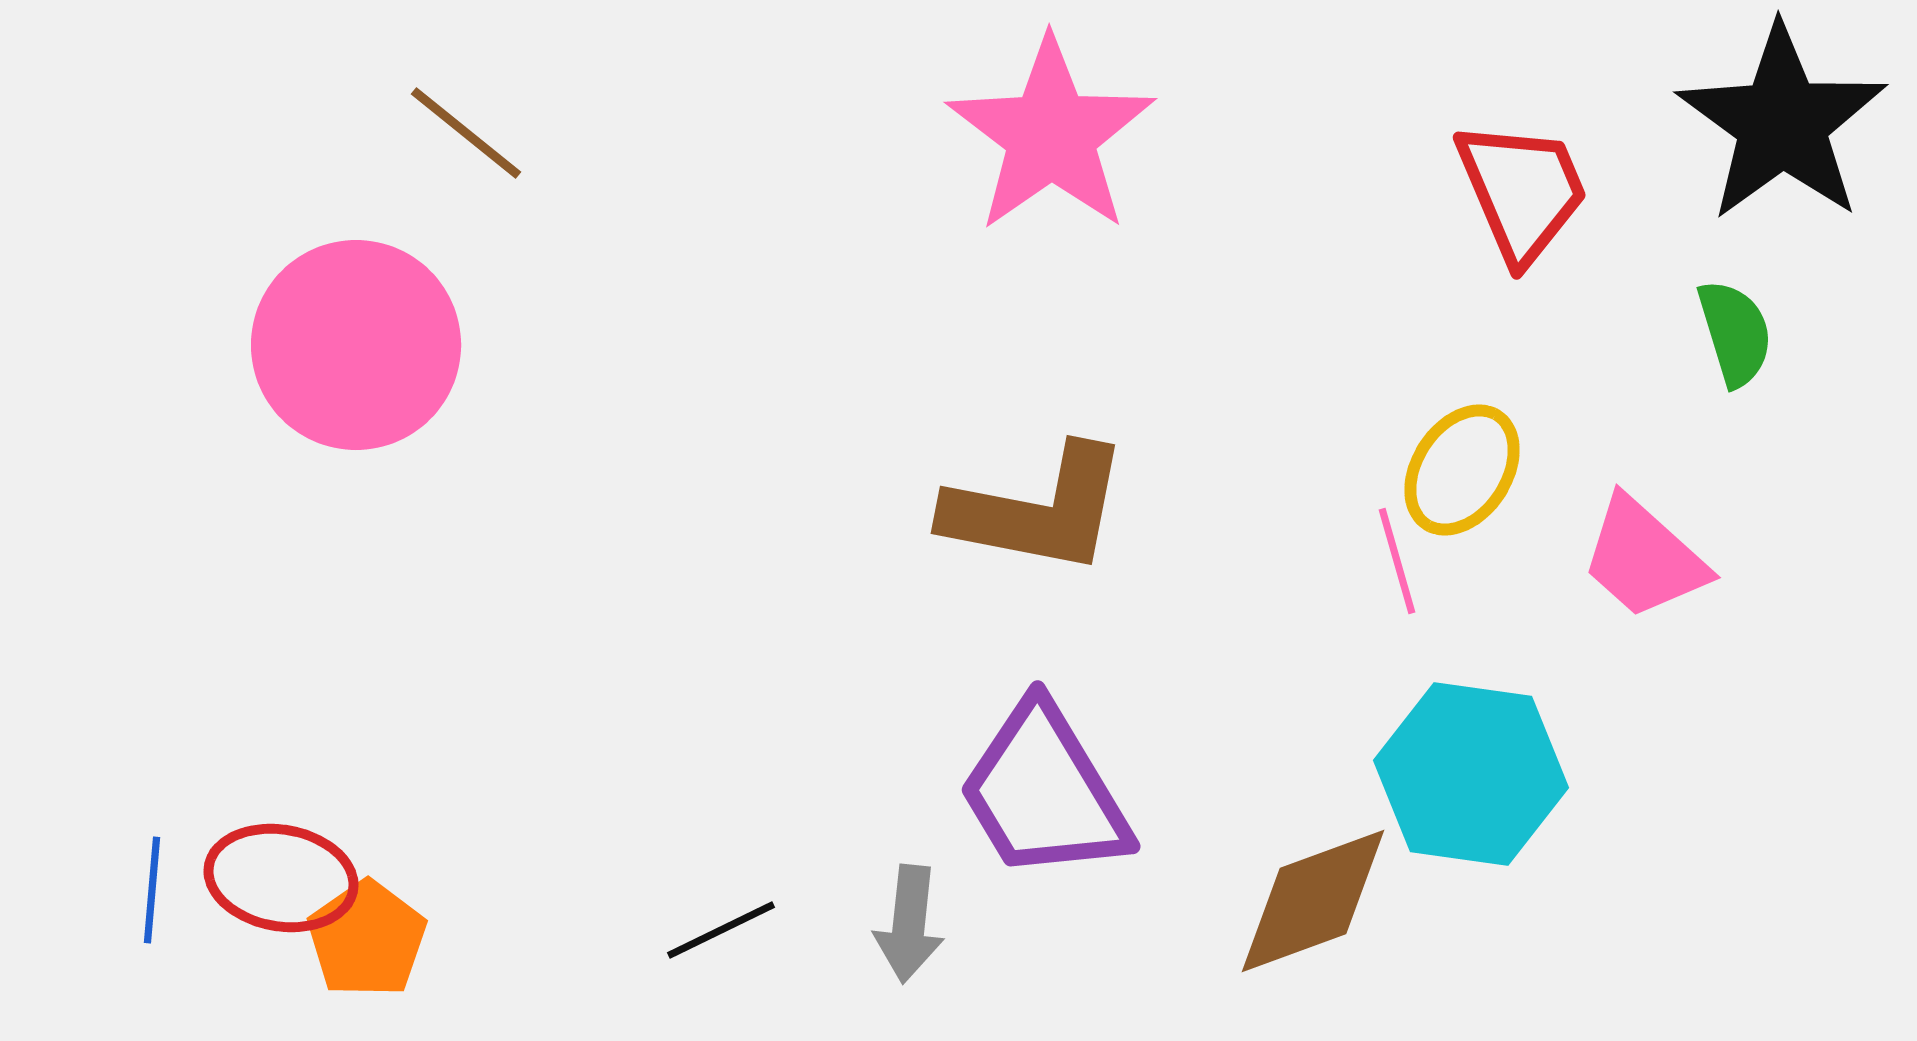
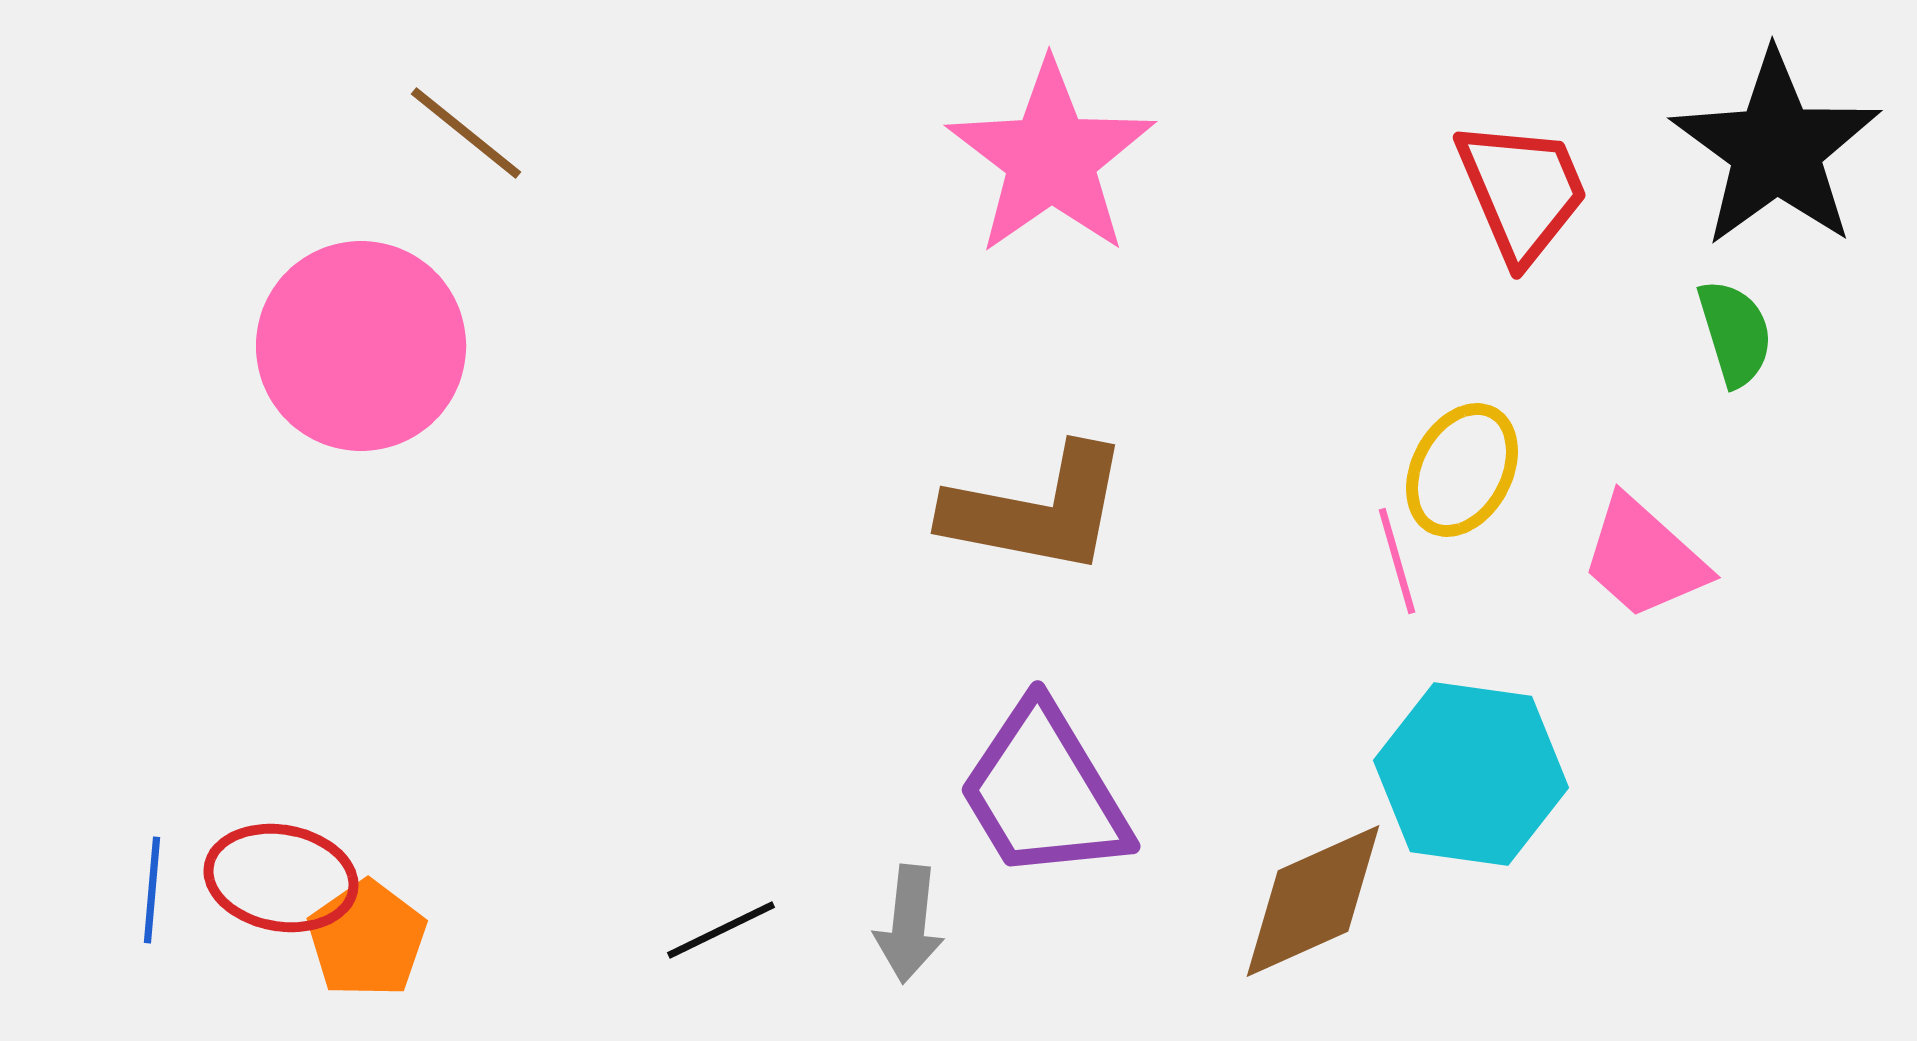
black star: moved 6 px left, 26 px down
pink star: moved 23 px down
pink circle: moved 5 px right, 1 px down
yellow ellipse: rotated 5 degrees counterclockwise
brown diamond: rotated 4 degrees counterclockwise
